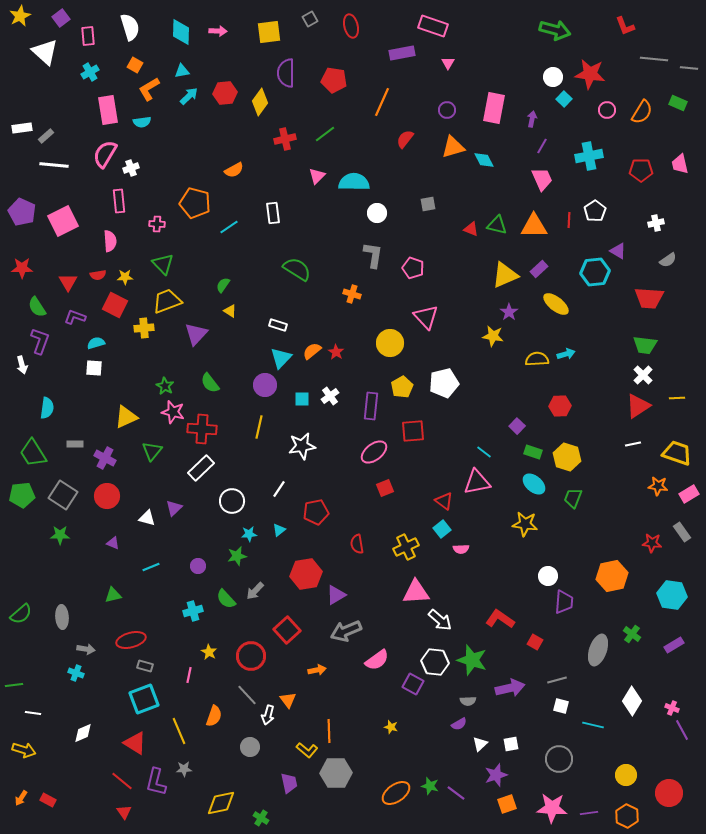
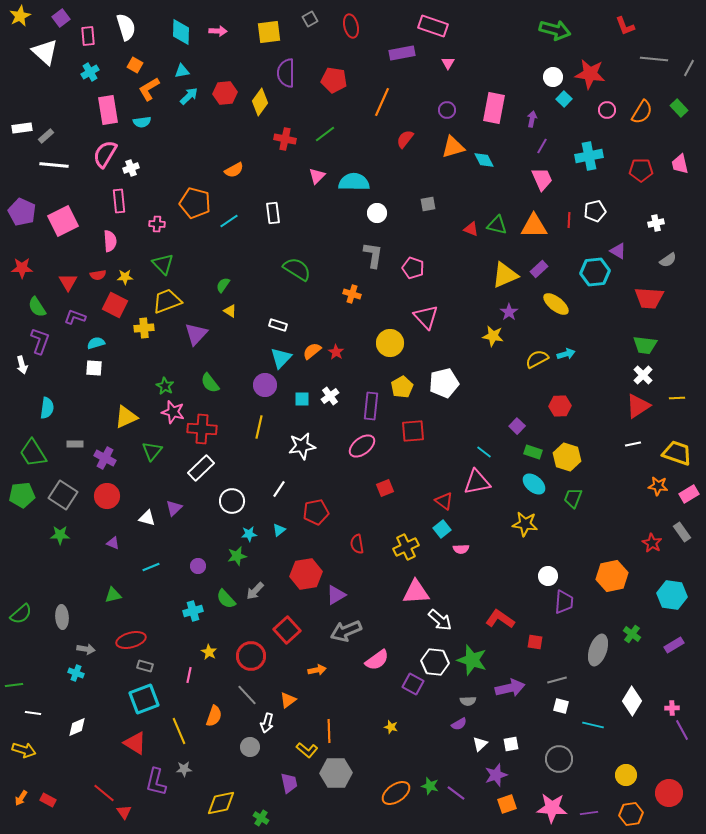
white semicircle at (130, 27): moved 4 px left
gray line at (689, 68): rotated 66 degrees counterclockwise
green rectangle at (678, 103): moved 1 px right, 5 px down; rotated 24 degrees clockwise
red cross at (285, 139): rotated 25 degrees clockwise
white pentagon at (595, 211): rotated 20 degrees clockwise
cyan line at (229, 227): moved 6 px up
yellow semicircle at (537, 359): rotated 25 degrees counterclockwise
pink ellipse at (374, 452): moved 12 px left, 6 px up
red star at (652, 543): rotated 24 degrees clockwise
red square at (535, 642): rotated 21 degrees counterclockwise
orange triangle at (288, 700): rotated 30 degrees clockwise
pink cross at (672, 708): rotated 24 degrees counterclockwise
white arrow at (268, 715): moved 1 px left, 8 px down
white diamond at (83, 733): moved 6 px left, 6 px up
red line at (122, 781): moved 18 px left, 12 px down
orange hexagon at (627, 816): moved 4 px right, 2 px up; rotated 25 degrees clockwise
